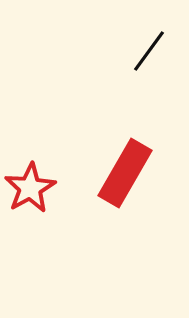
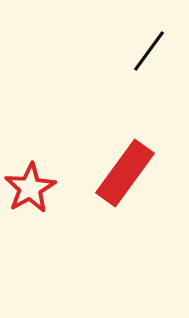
red rectangle: rotated 6 degrees clockwise
